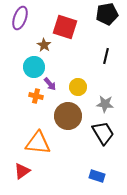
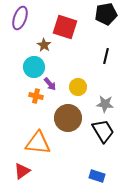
black pentagon: moved 1 px left
brown circle: moved 2 px down
black trapezoid: moved 2 px up
